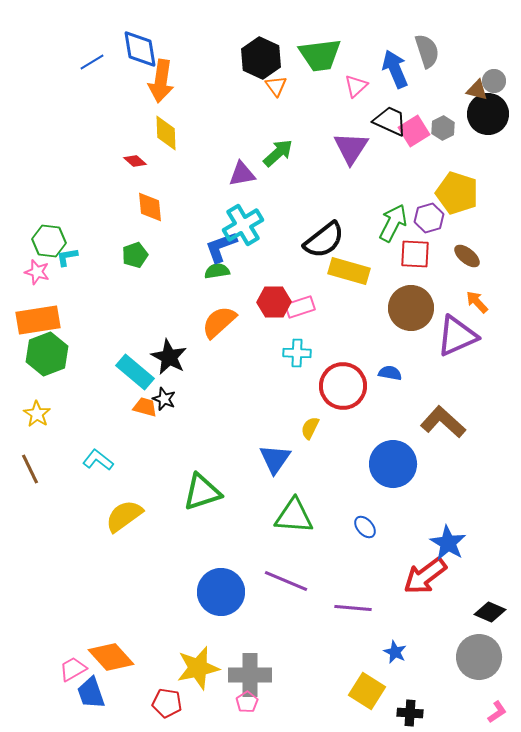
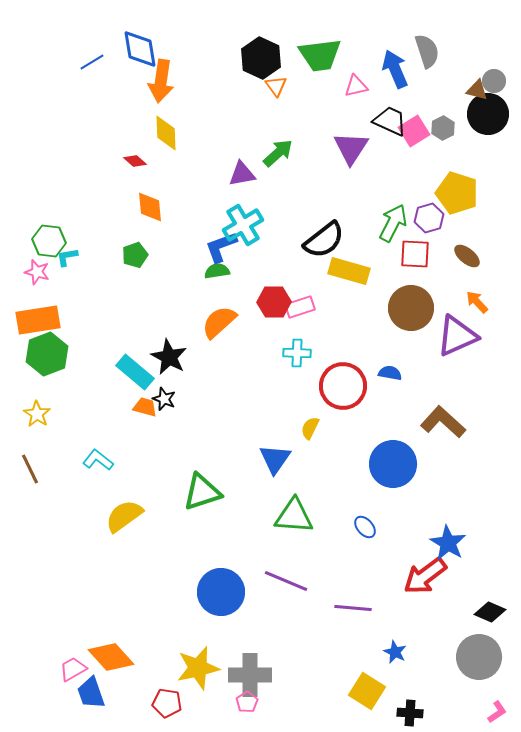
pink triangle at (356, 86): rotated 30 degrees clockwise
